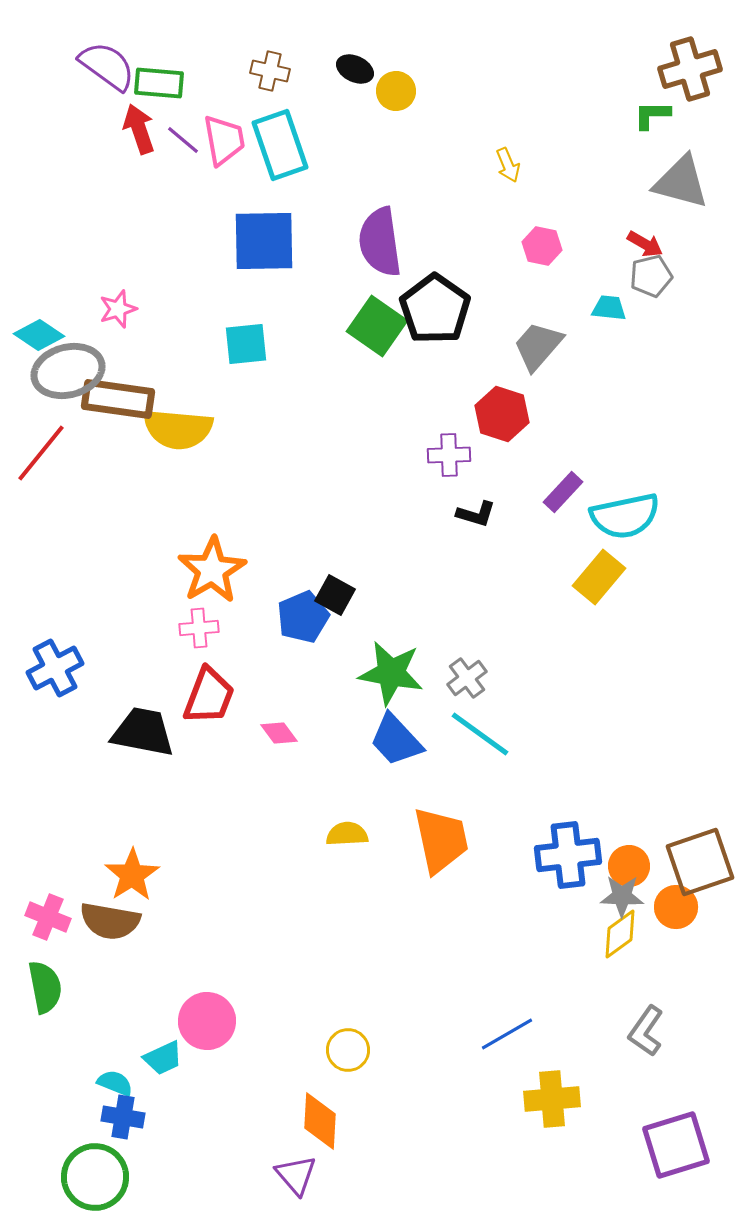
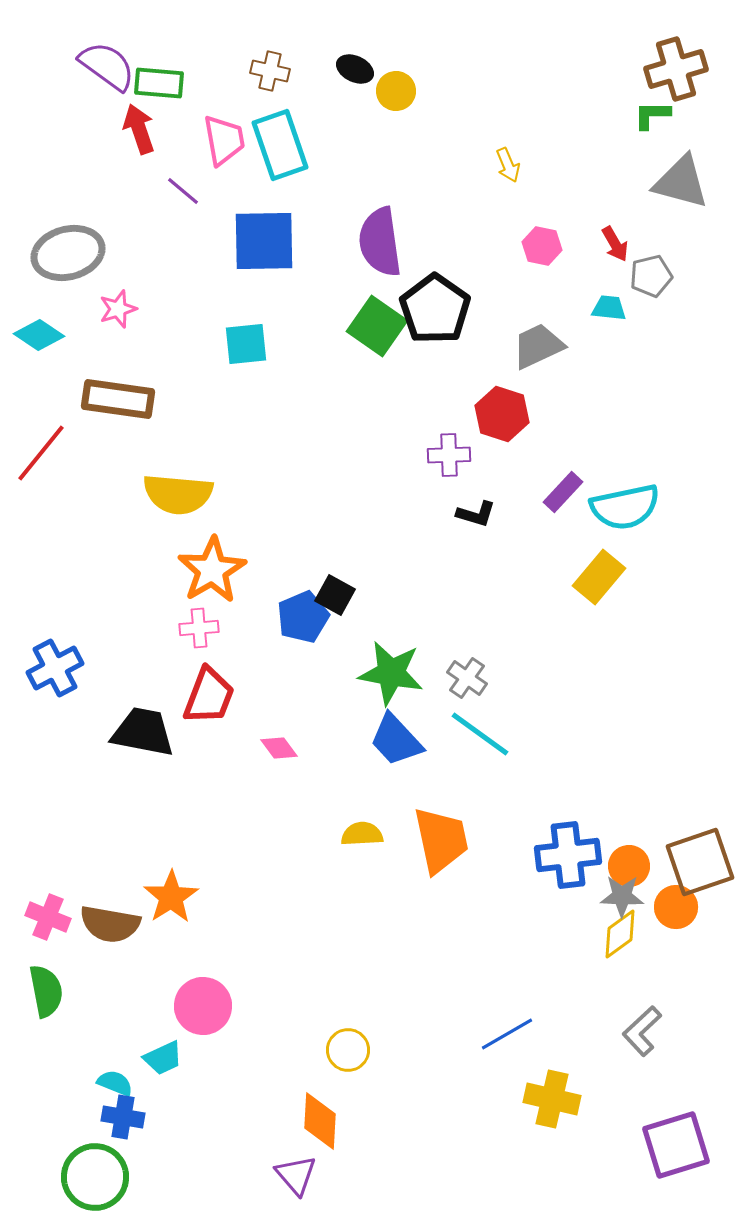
brown cross at (690, 69): moved 14 px left
purple line at (183, 140): moved 51 px down
red arrow at (645, 244): moved 30 px left; rotated 30 degrees clockwise
gray trapezoid at (538, 346): rotated 24 degrees clockwise
gray ellipse at (68, 371): moved 118 px up
yellow semicircle at (178, 429): moved 65 px down
cyan semicircle at (625, 516): moved 9 px up
gray cross at (467, 678): rotated 18 degrees counterclockwise
pink diamond at (279, 733): moved 15 px down
yellow semicircle at (347, 834): moved 15 px right
orange star at (132, 875): moved 39 px right, 22 px down
brown semicircle at (110, 921): moved 3 px down
green semicircle at (45, 987): moved 1 px right, 4 px down
pink circle at (207, 1021): moved 4 px left, 15 px up
gray L-shape at (646, 1031): moved 4 px left; rotated 12 degrees clockwise
yellow cross at (552, 1099): rotated 18 degrees clockwise
